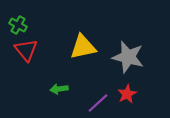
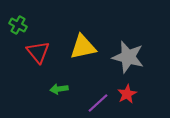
red triangle: moved 12 px right, 2 px down
